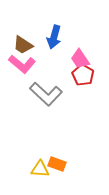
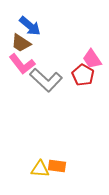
blue arrow: moved 24 px left, 11 px up; rotated 65 degrees counterclockwise
brown trapezoid: moved 2 px left, 2 px up
pink trapezoid: moved 12 px right
pink L-shape: rotated 12 degrees clockwise
gray L-shape: moved 14 px up
orange rectangle: moved 2 px down; rotated 12 degrees counterclockwise
